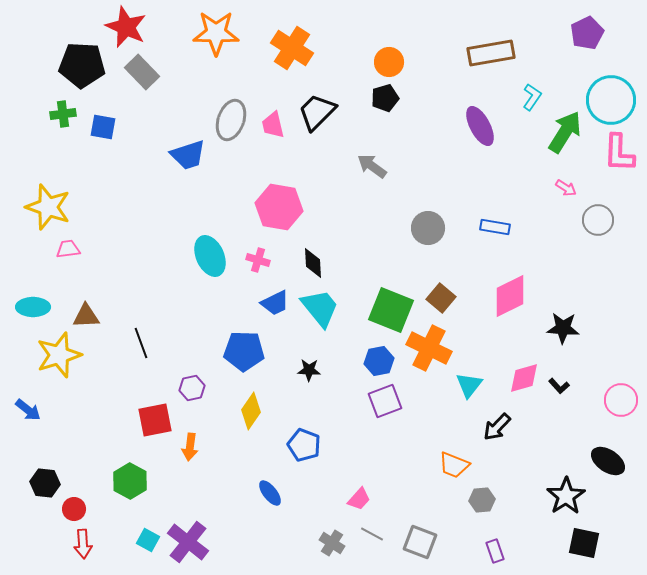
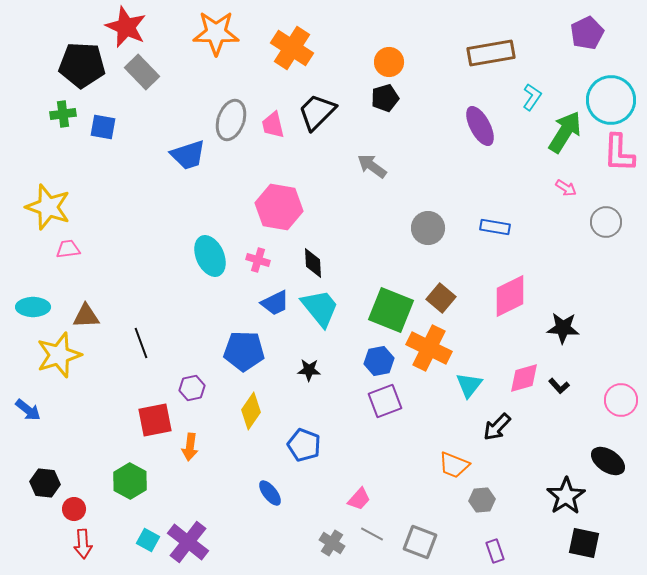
gray circle at (598, 220): moved 8 px right, 2 px down
